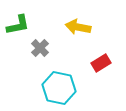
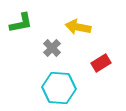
green L-shape: moved 3 px right, 2 px up
gray cross: moved 12 px right
cyan hexagon: rotated 8 degrees counterclockwise
